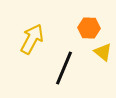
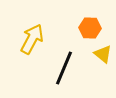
orange hexagon: moved 1 px right
yellow triangle: moved 2 px down
